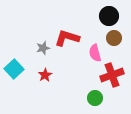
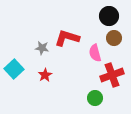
gray star: moved 1 px left; rotated 24 degrees clockwise
